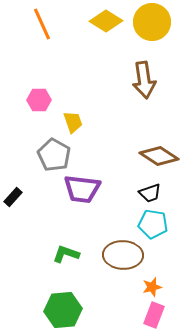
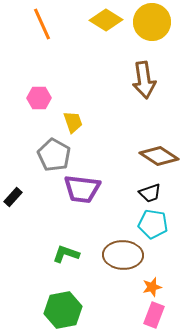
yellow diamond: moved 1 px up
pink hexagon: moved 2 px up
green hexagon: rotated 6 degrees counterclockwise
